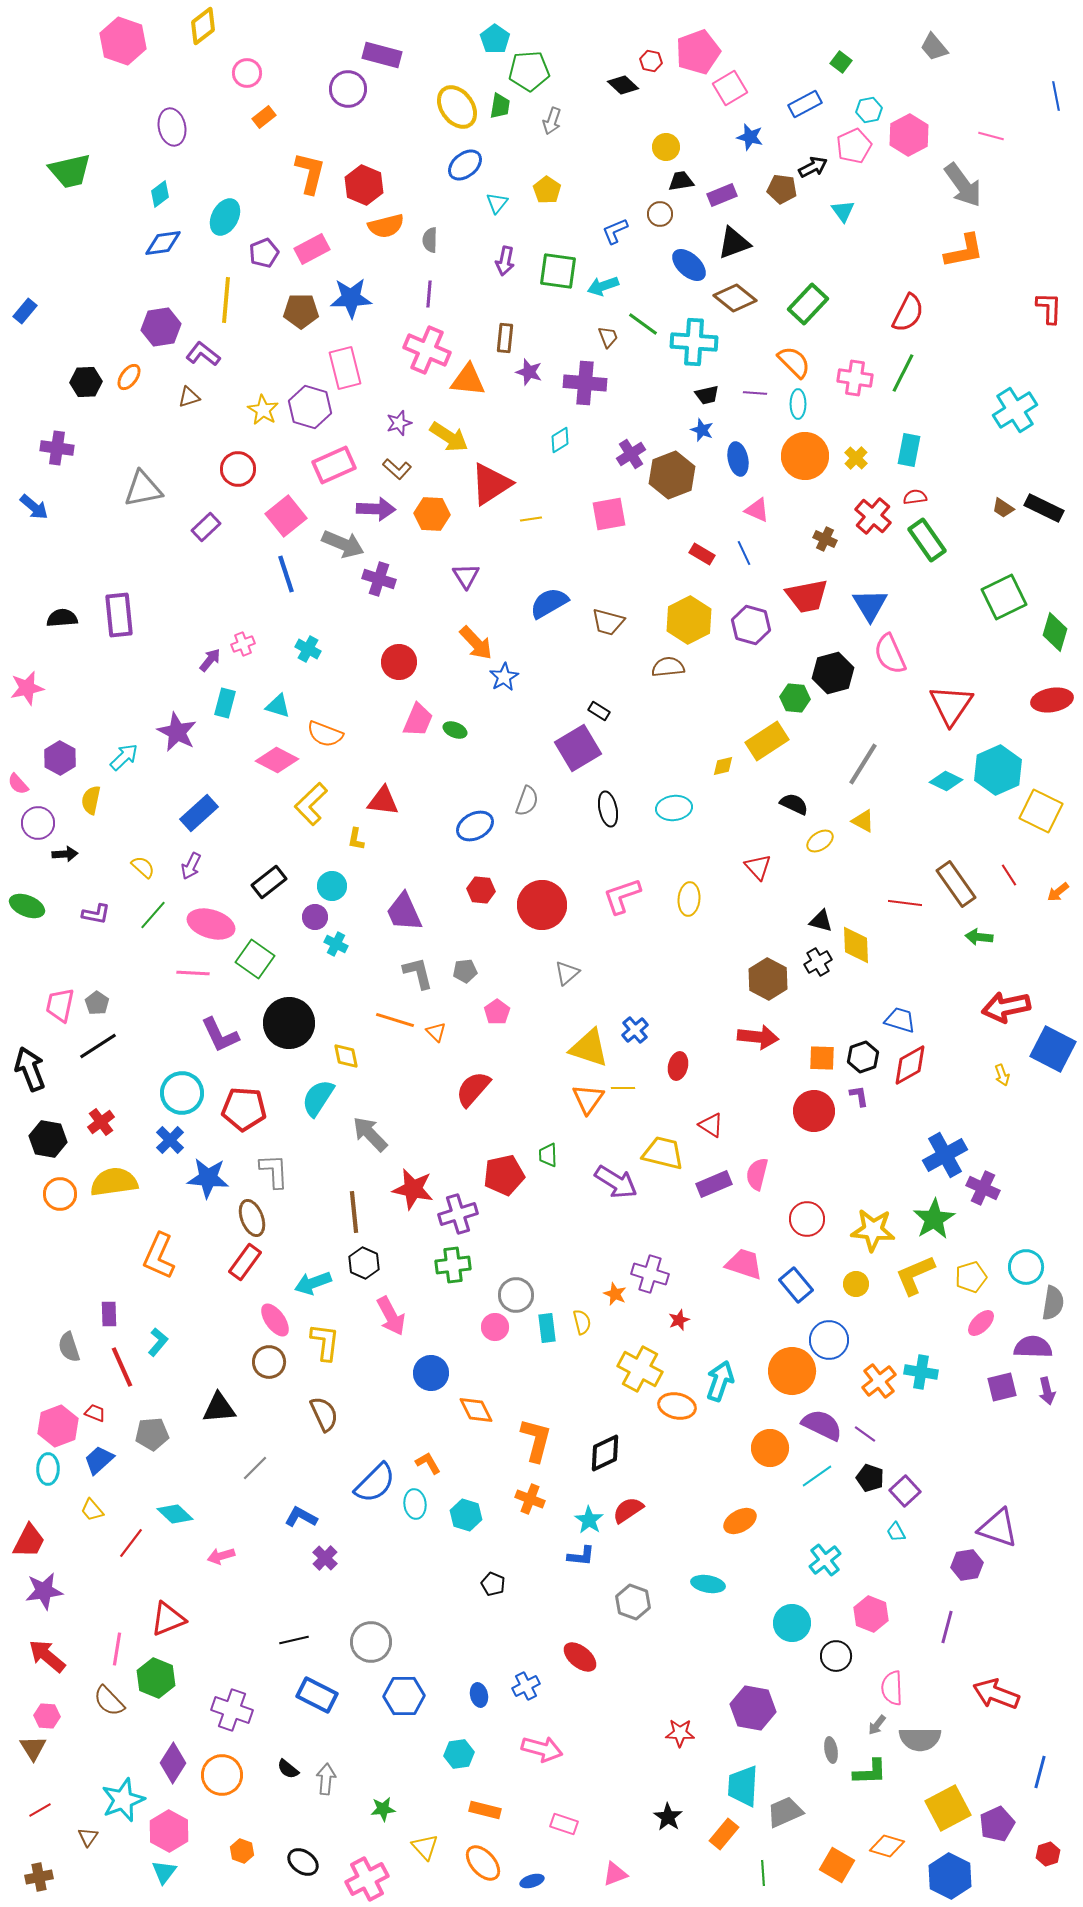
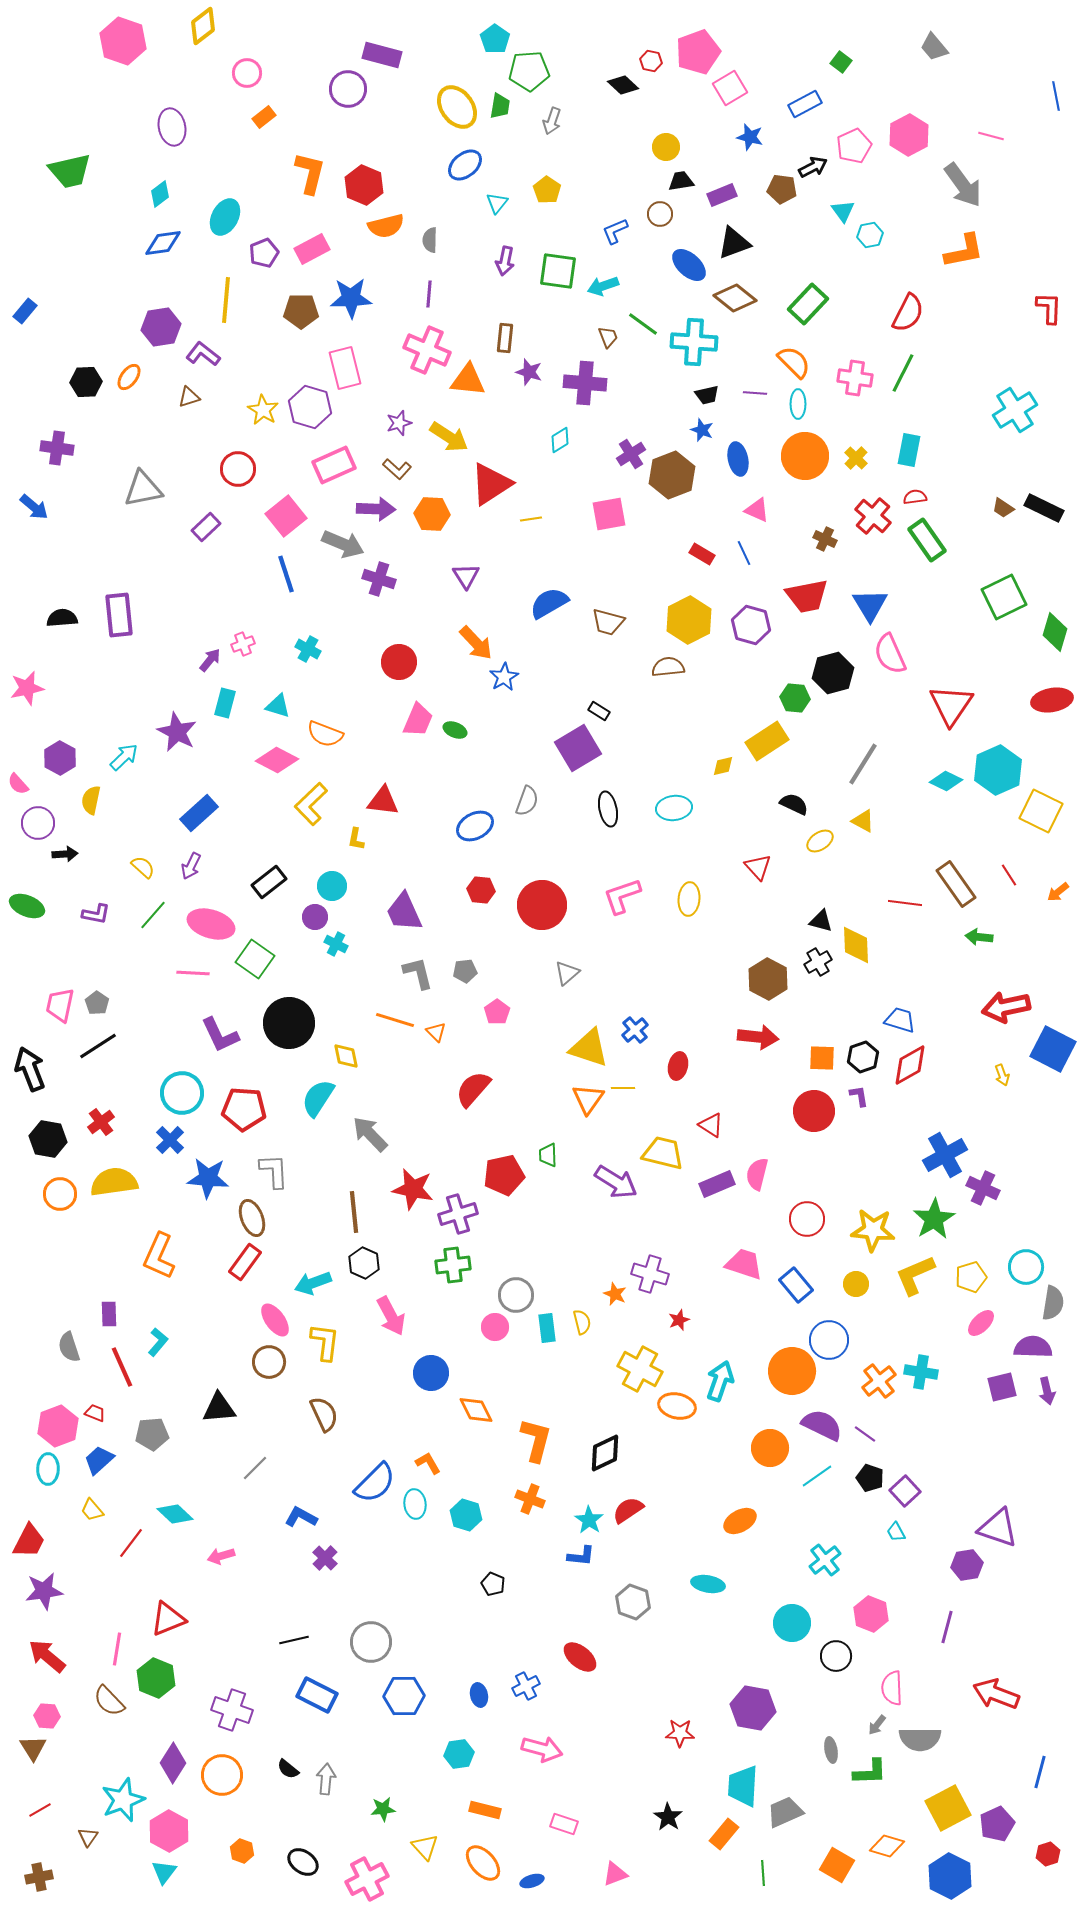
cyan hexagon at (869, 110): moved 1 px right, 125 px down
purple rectangle at (714, 1184): moved 3 px right
